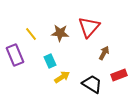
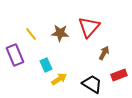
cyan rectangle: moved 4 px left, 4 px down
yellow arrow: moved 3 px left, 2 px down
